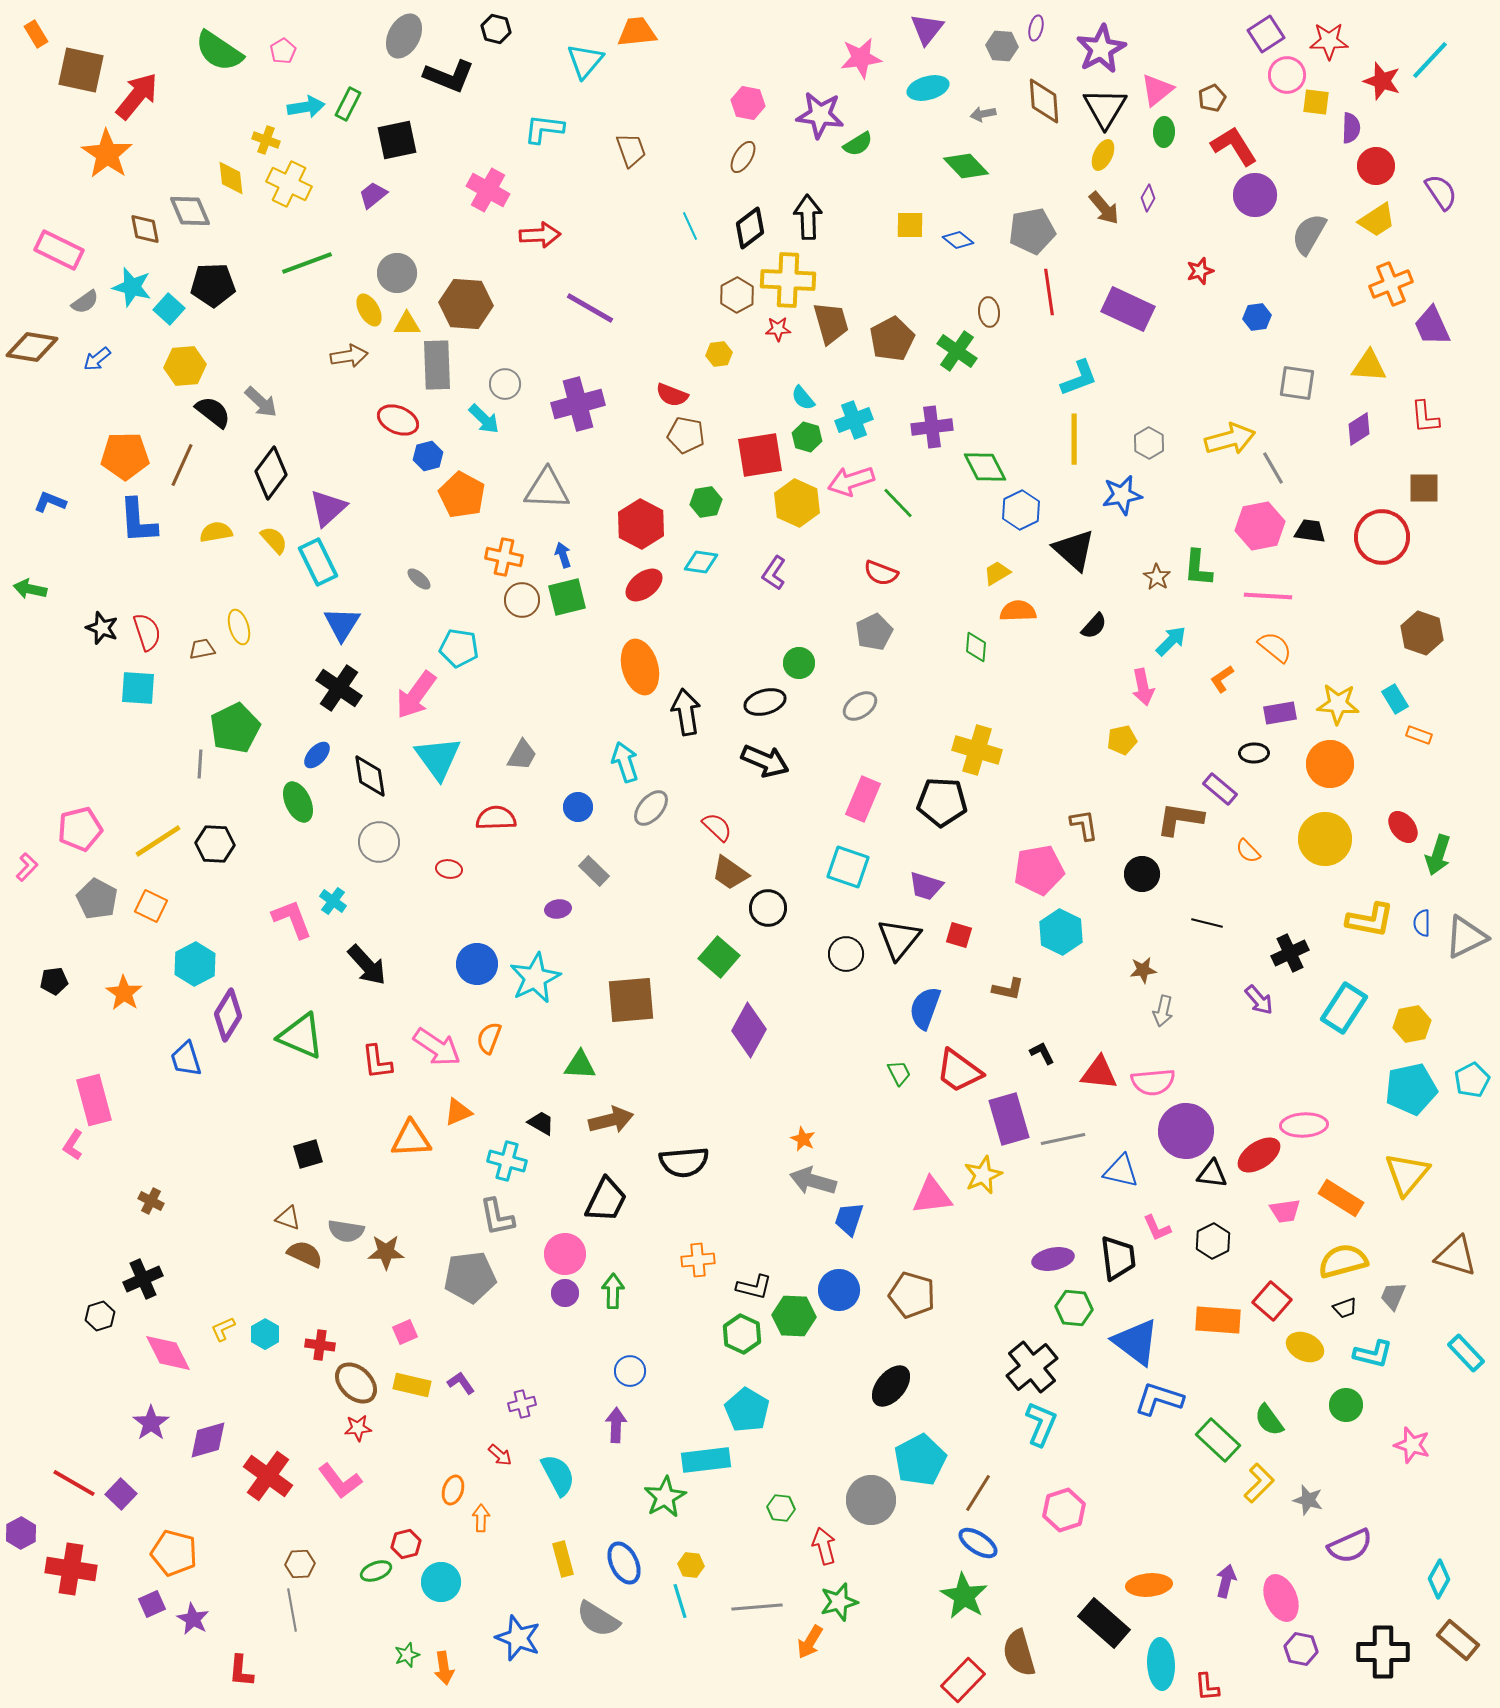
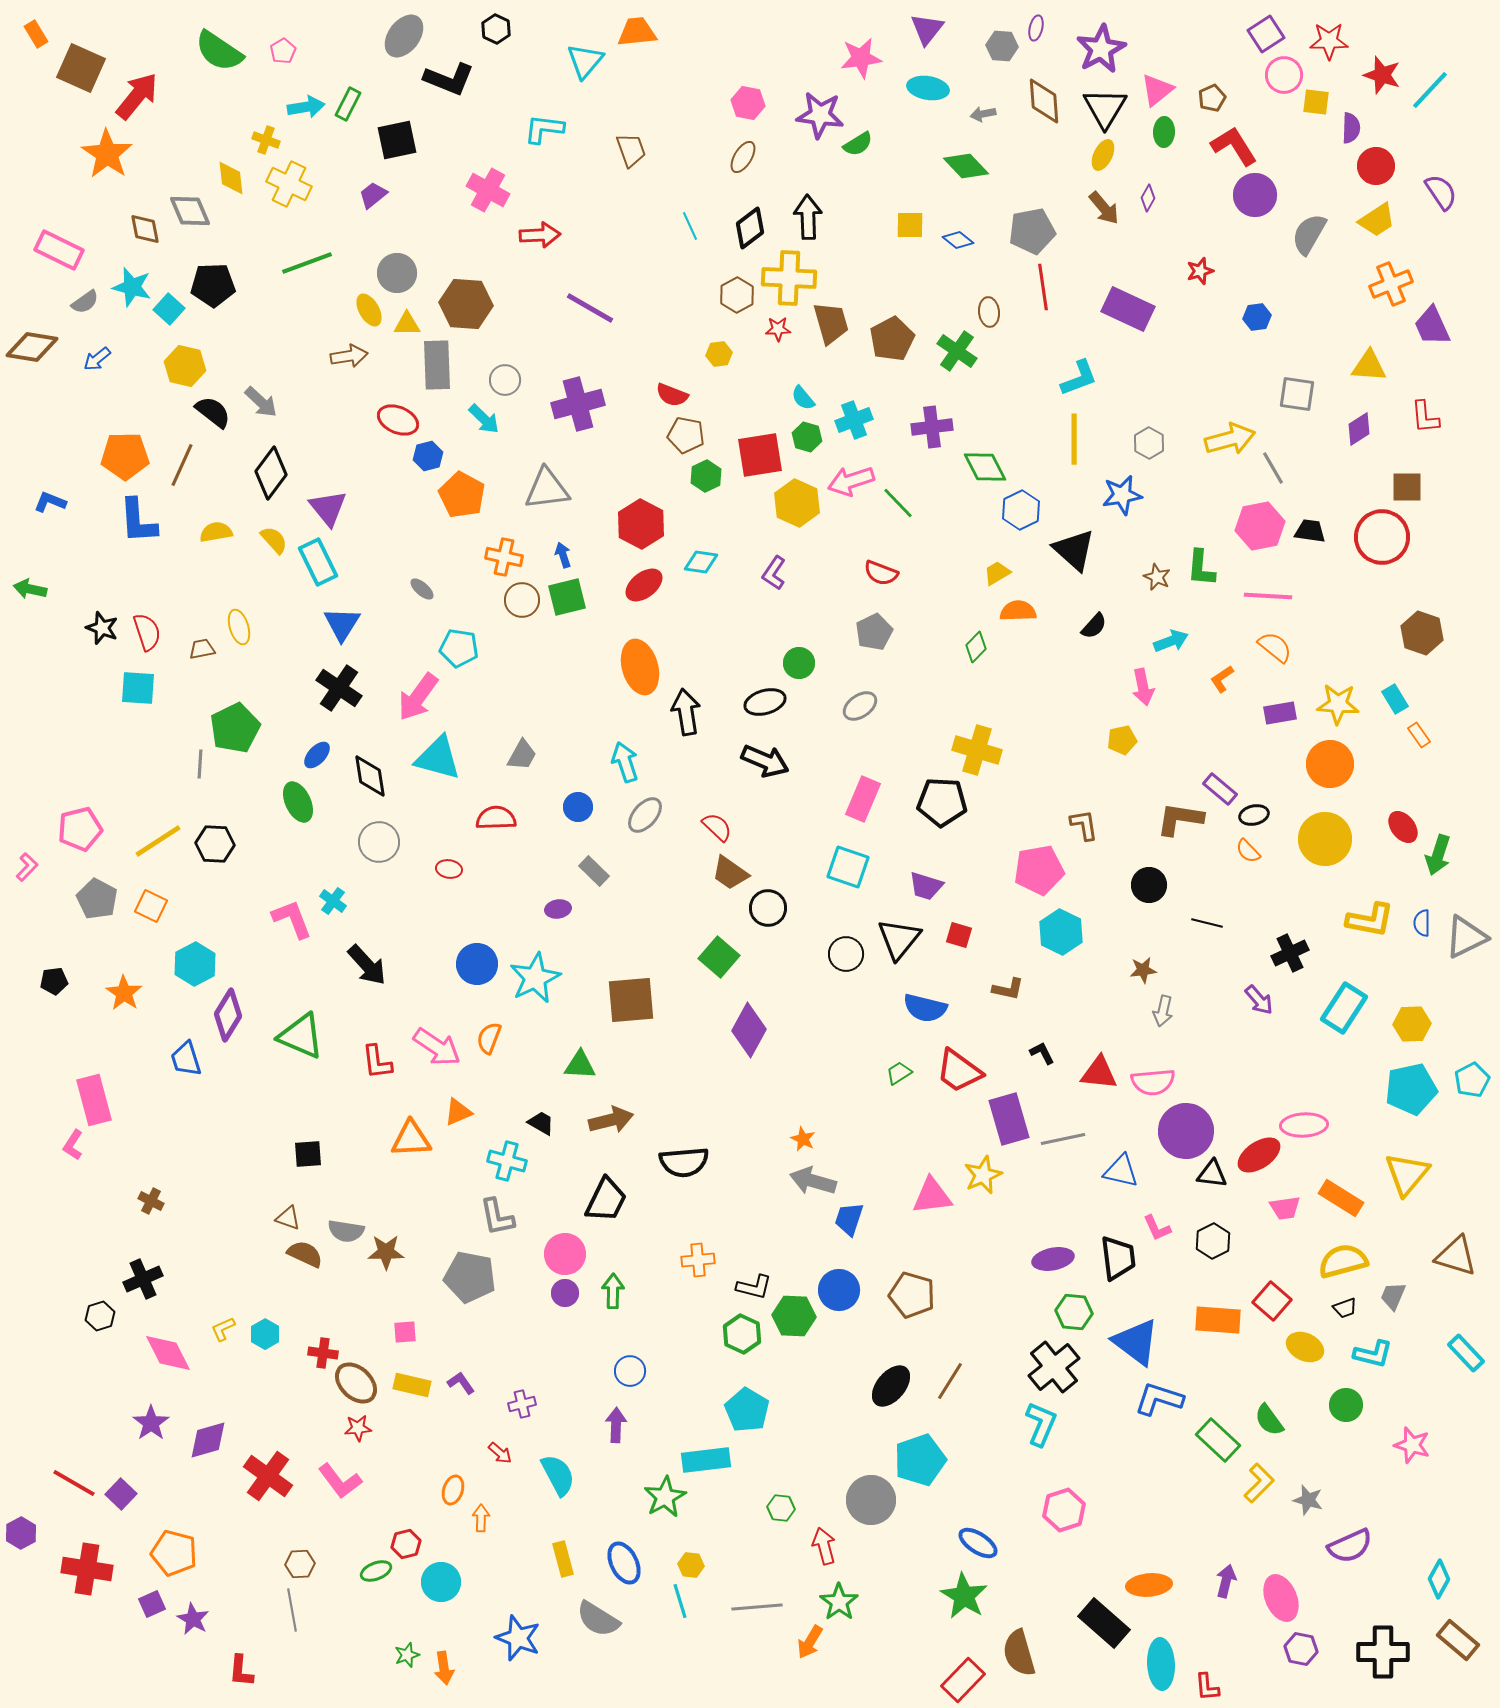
black hexagon at (496, 29): rotated 12 degrees clockwise
gray ellipse at (404, 36): rotated 9 degrees clockwise
cyan line at (1430, 60): moved 30 px down
brown square at (81, 70): moved 2 px up; rotated 12 degrees clockwise
pink circle at (1287, 75): moved 3 px left
black L-shape at (449, 76): moved 3 px down
red star at (1382, 81): moved 6 px up
cyan ellipse at (928, 88): rotated 24 degrees clockwise
yellow cross at (788, 280): moved 1 px right, 2 px up
red line at (1049, 292): moved 6 px left, 5 px up
yellow hexagon at (185, 366): rotated 18 degrees clockwise
gray square at (1297, 383): moved 11 px down
gray circle at (505, 384): moved 4 px up
brown square at (1424, 488): moved 17 px left, 1 px up
gray triangle at (547, 489): rotated 9 degrees counterclockwise
green hexagon at (706, 502): moved 26 px up; rotated 16 degrees counterclockwise
purple triangle at (328, 508): rotated 27 degrees counterclockwise
green L-shape at (1198, 568): moved 3 px right
brown star at (1157, 577): rotated 8 degrees counterclockwise
gray ellipse at (419, 579): moved 3 px right, 10 px down
cyan arrow at (1171, 641): rotated 24 degrees clockwise
green diamond at (976, 647): rotated 40 degrees clockwise
pink arrow at (416, 695): moved 2 px right, 2 px down
orange rectangle at (1419, 735): rotated 35 degrees clockwise
black ellipse at (1254, 753): moved 62 px down; rotated 12 degrees counterclockwise
cyan triangle at (438, 758): rotated 39 degrees counterclockwise
gray ellipse at (651, 808): moved 6 px left, 7 px down
black circle at (1142, 874): moved 7 px right, 11 px down
blue semicircle at (925, 1008): rotated 96 degrees counterclockwise
yellow hexagon at (1412, 1024): rotated 9 degrees clockwise
green trapezoid at (899, 1073): rotated 96 degrees counterclockwise
black square at (308, 1154): rotated 12 degrees clockwise
pink trapezoid at (1285, 1211): moved 3 px up
gray pentagon at (470, 1277): rotated 18 degrees clockwise
green hexagon at (1074, 1308): moved 4 px down
pink square at (405, 1332): rotated 20 degrees clockwise
red cross at (320, 1345): moved 3 px right, 8 px down
black cross at (1032, 1367): moved 22 px right
red arrow at (500, 1455): moved 2 px up
cyan pentagon at (920, 1460): rotated 9 degrees clockwise
brown line at (978, 1493): moved 28 px left, 112 px up
red cross at (71, 1569): moved 16 px right
green star at (839, 1602): rotated 21 degrees counterclockwise
